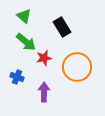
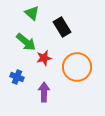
green triangle: moved 8 px right, 3 px up
